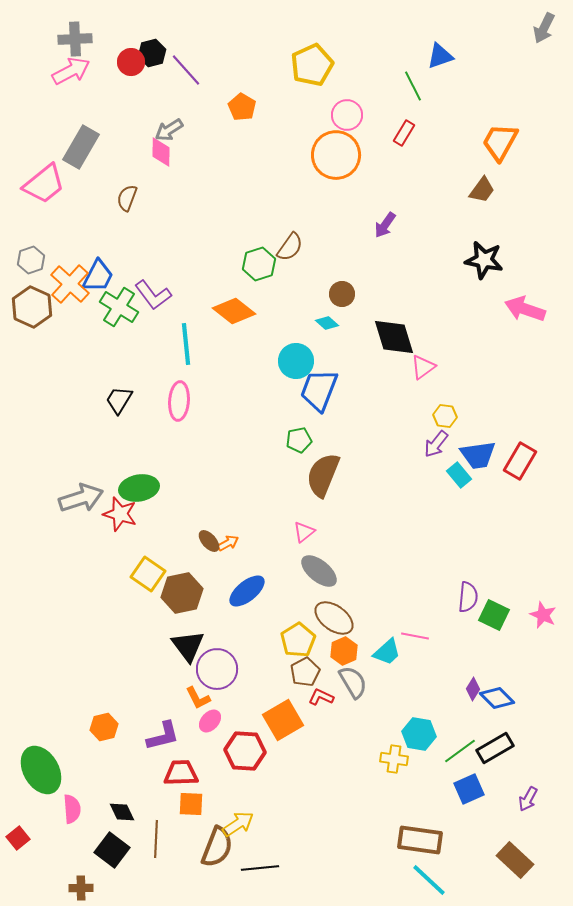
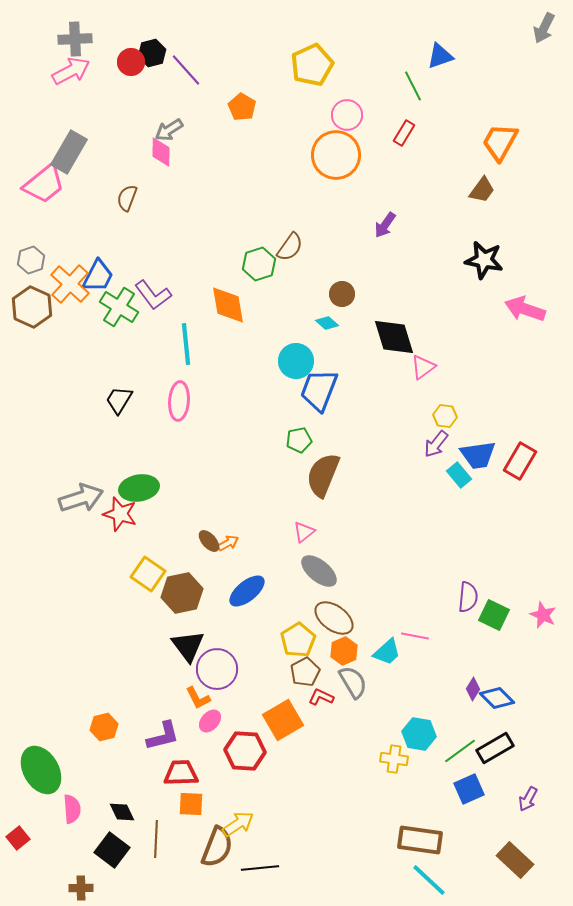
gray rectangle at (81, 147): moved 12 px left, 5 px down
orange diamond at (234, 311): moved 6 px left, 6 px up; rotated 42 degrees clockwise
